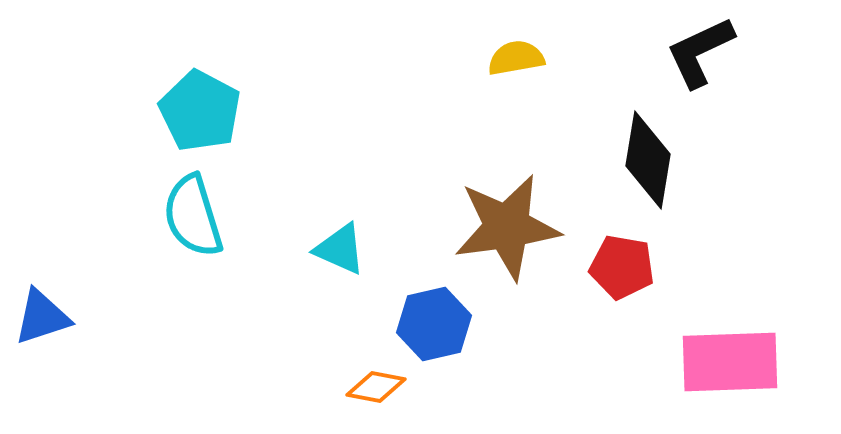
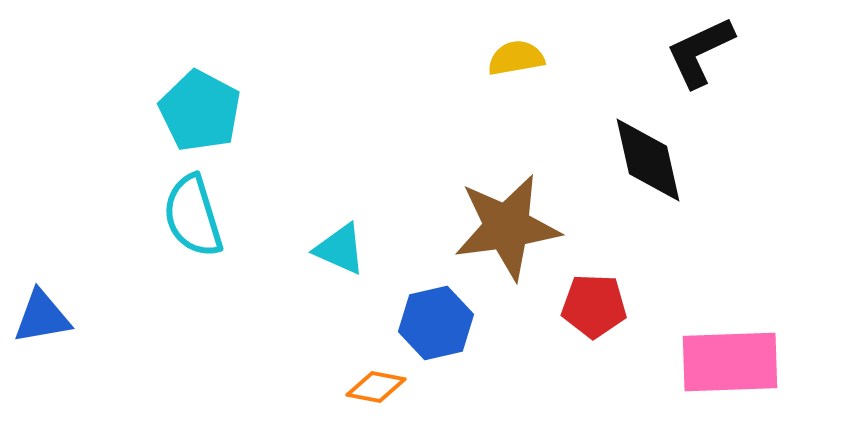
black diamond: rotated 22 degrees counterclockwise
red pentagon: moved 28 px left, 39 px down; rotated 8 degrees counterclockwise
blue triangle: rotated 8 degrees clockwise
blue hexagon: moved 2 px right, 1 px up
